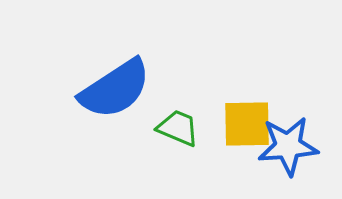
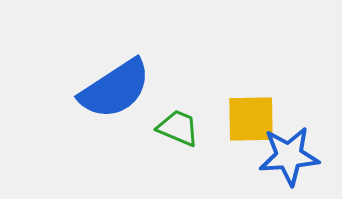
yellow square: moved 4 px right, 5 px up
blue star: moved 1 px right, 10 px down
